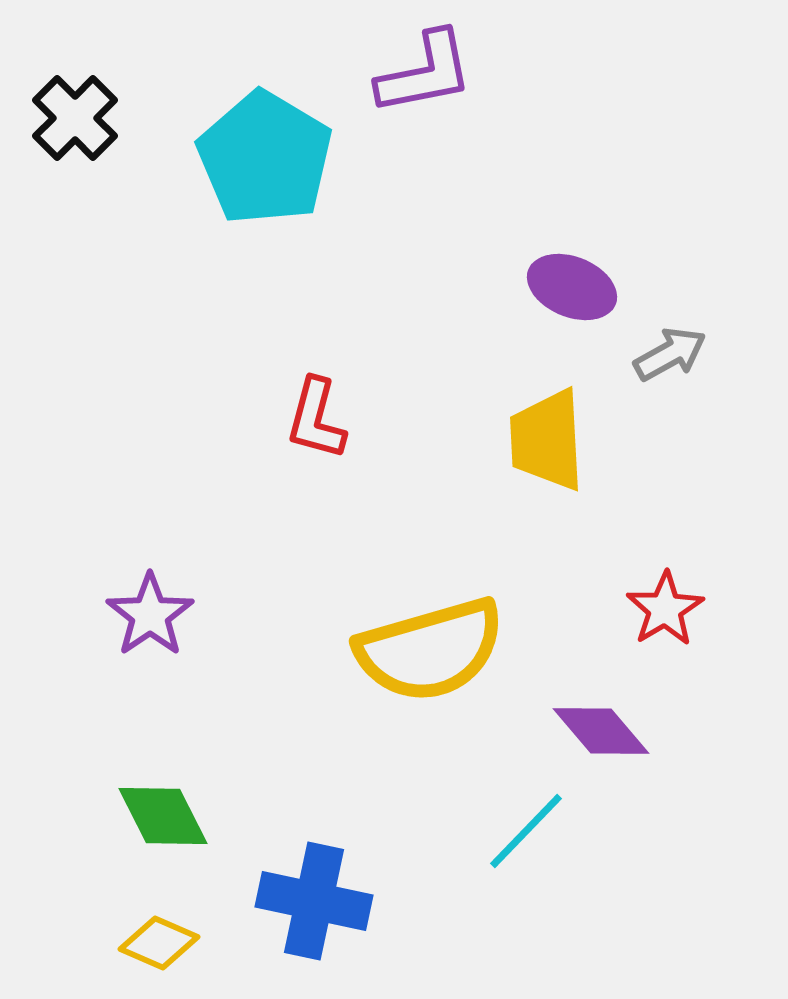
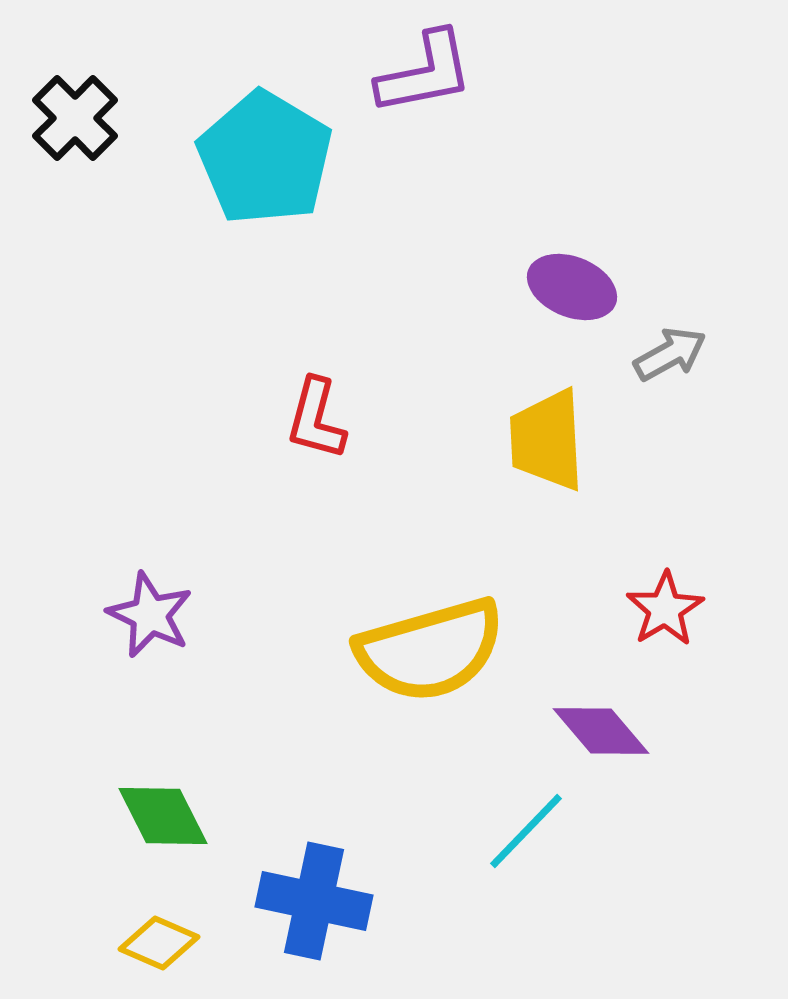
purple star: rotated 12 degrees counterclockwise
